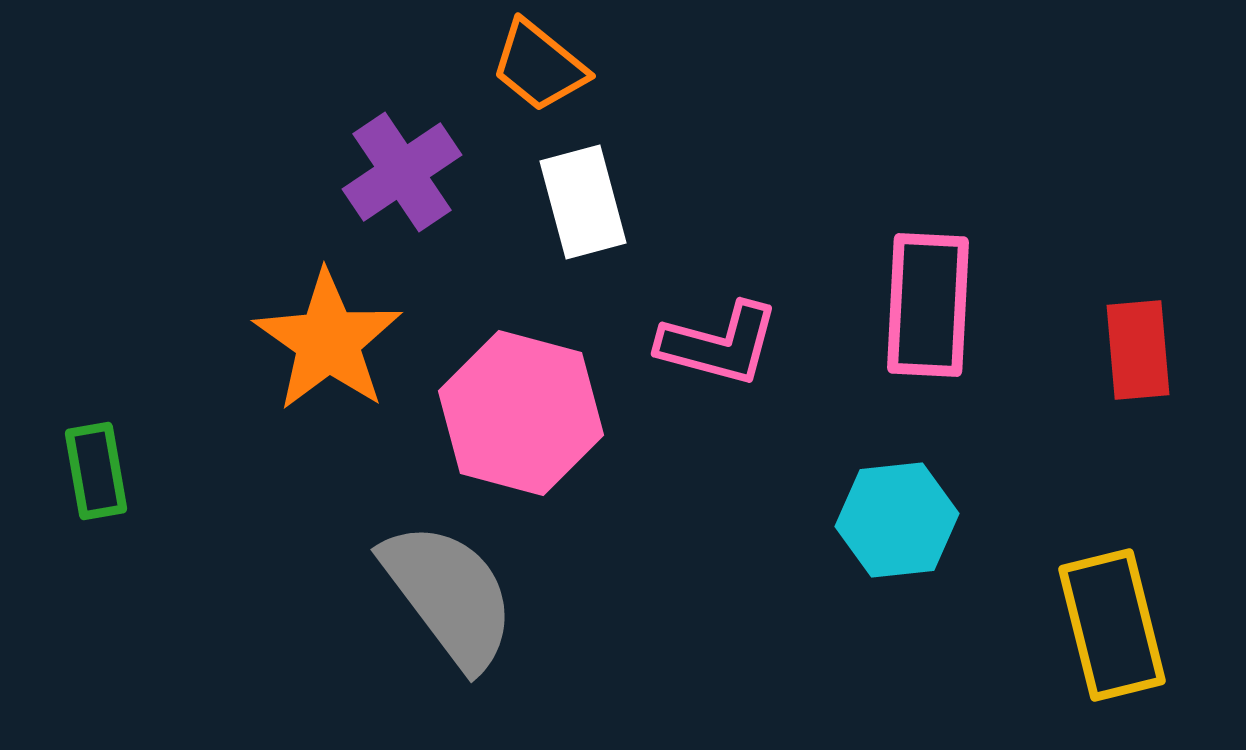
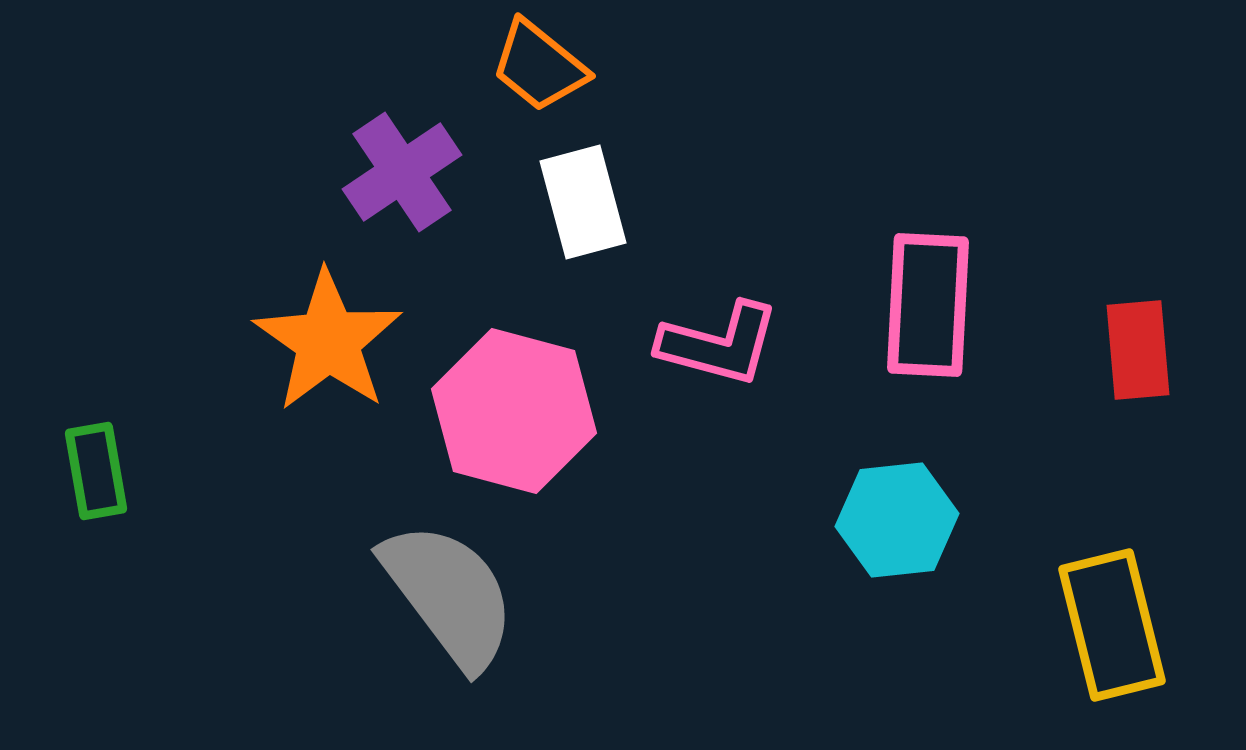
pink hexagon: moved 7 px left, 2 px up
